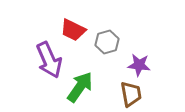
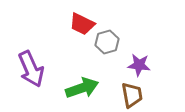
red trapezoid: moved 9 px right, 6 px up
purple arrow: moved 18 px left, 9 px down
green arrow: moved 2 px right, 1 px down; rotated 36 degrees clockwise
brown trapezoid: moved 1 px right, 1 px down
